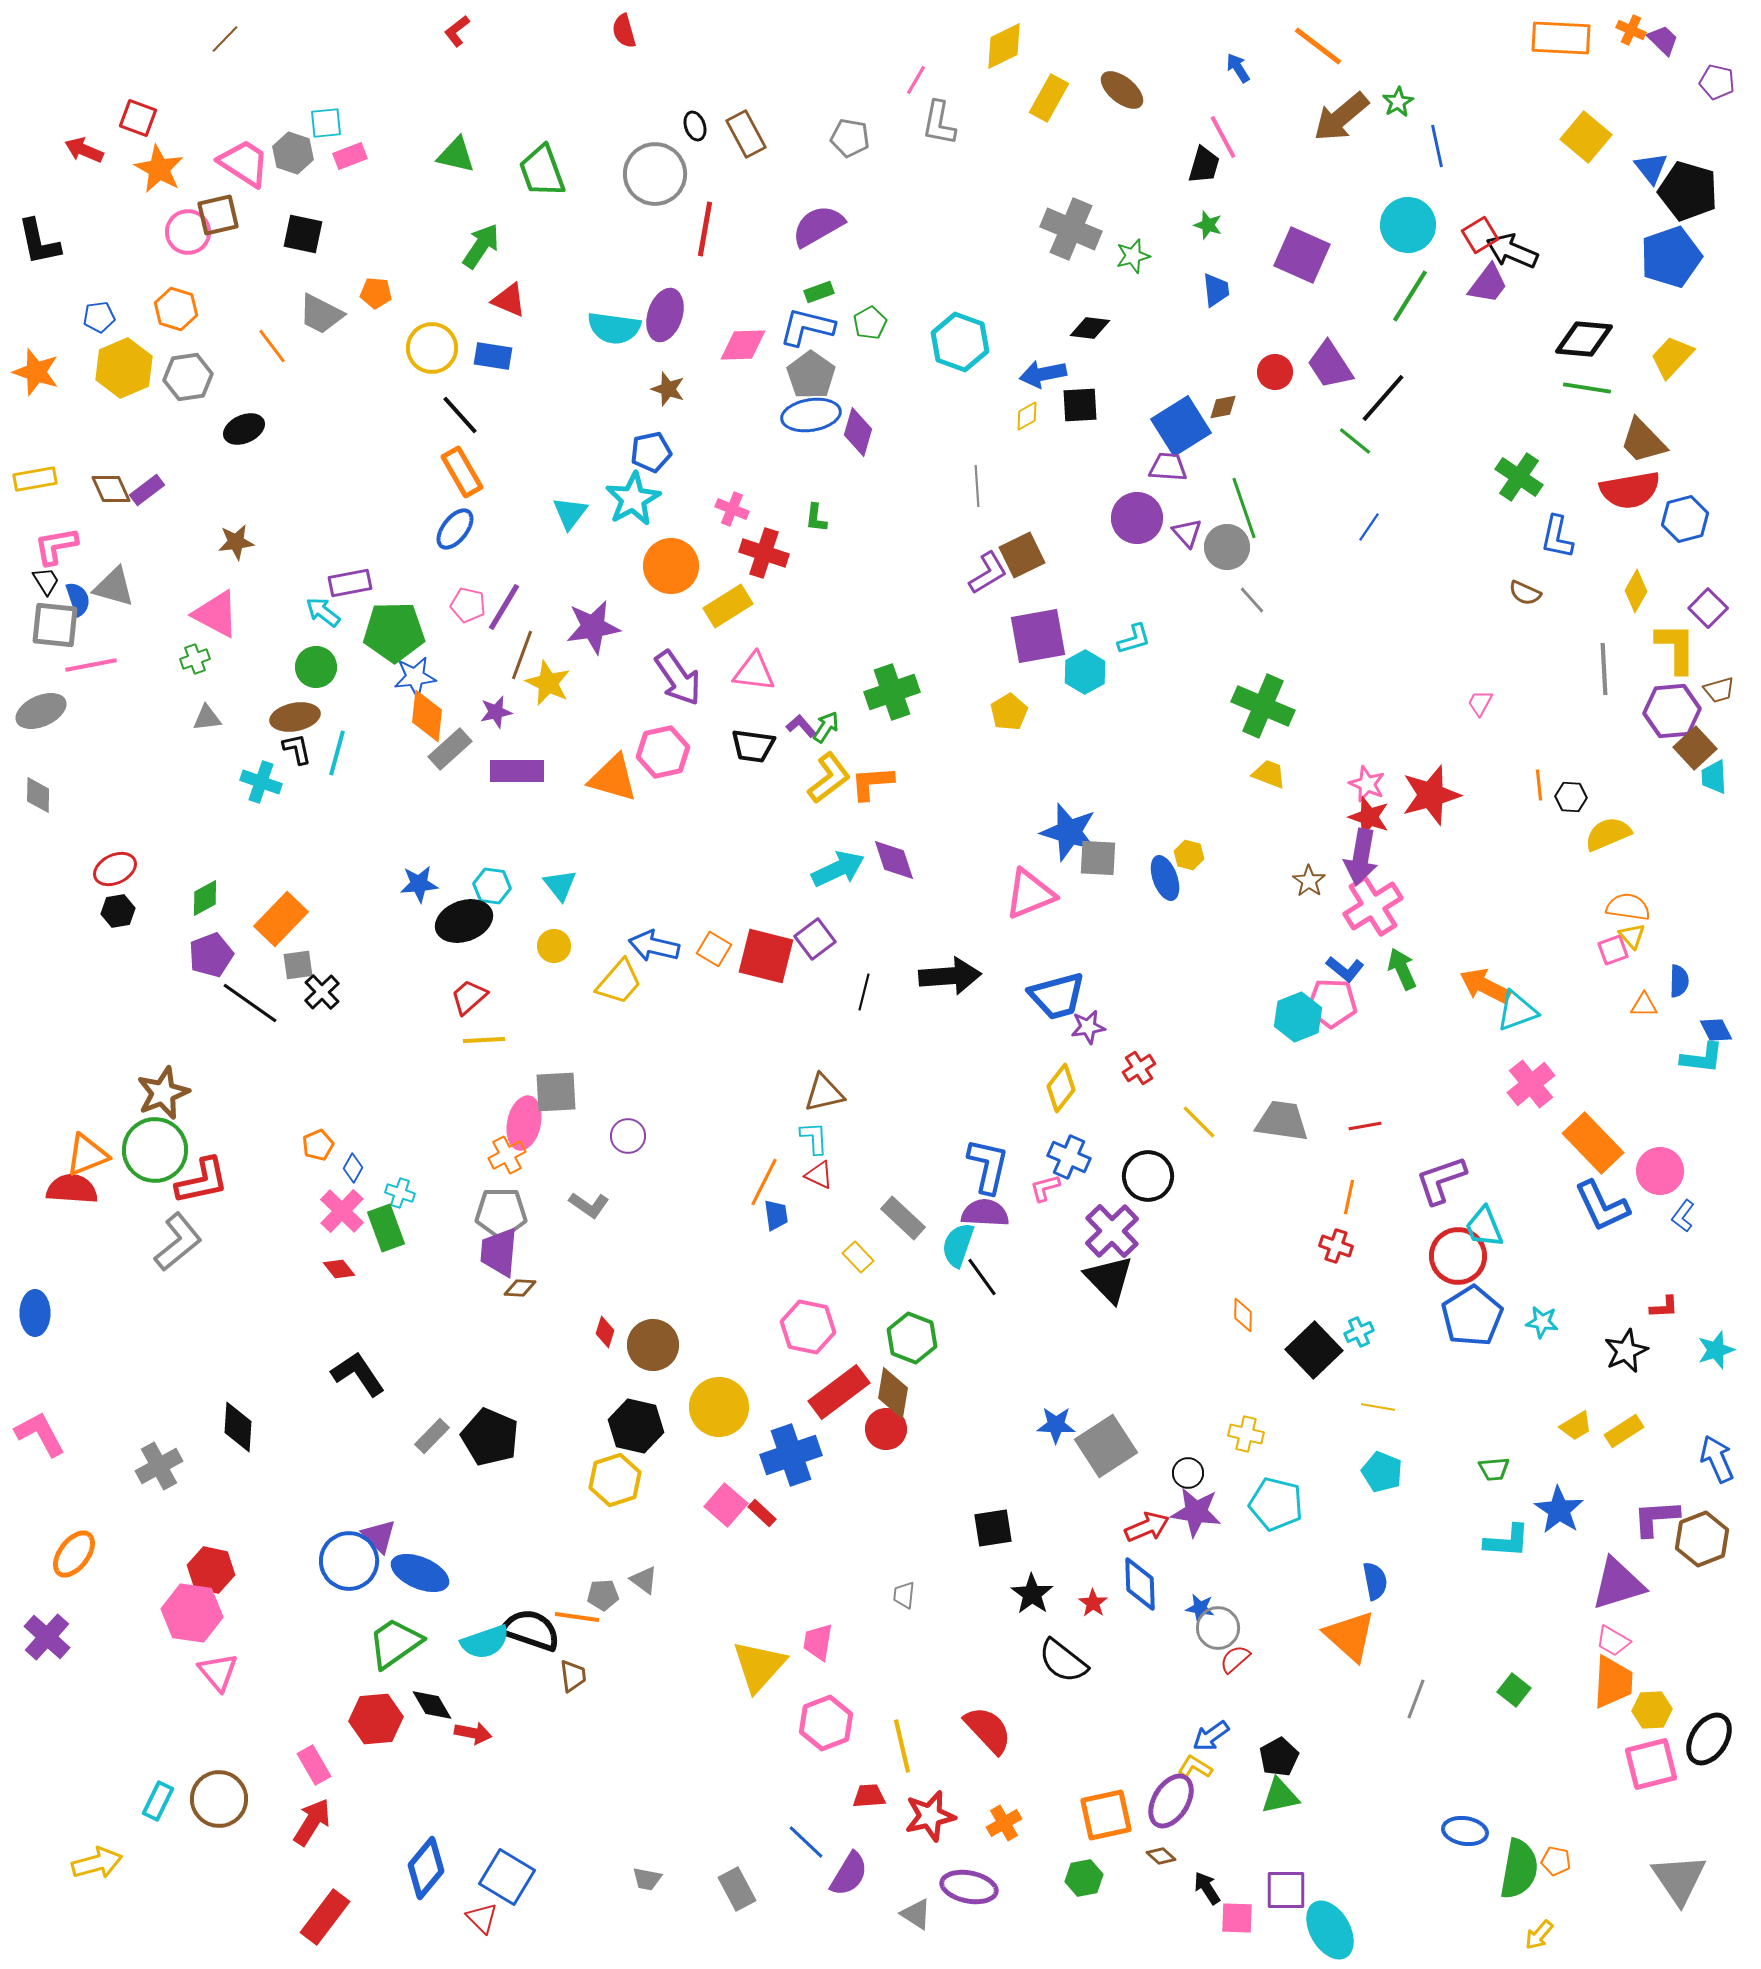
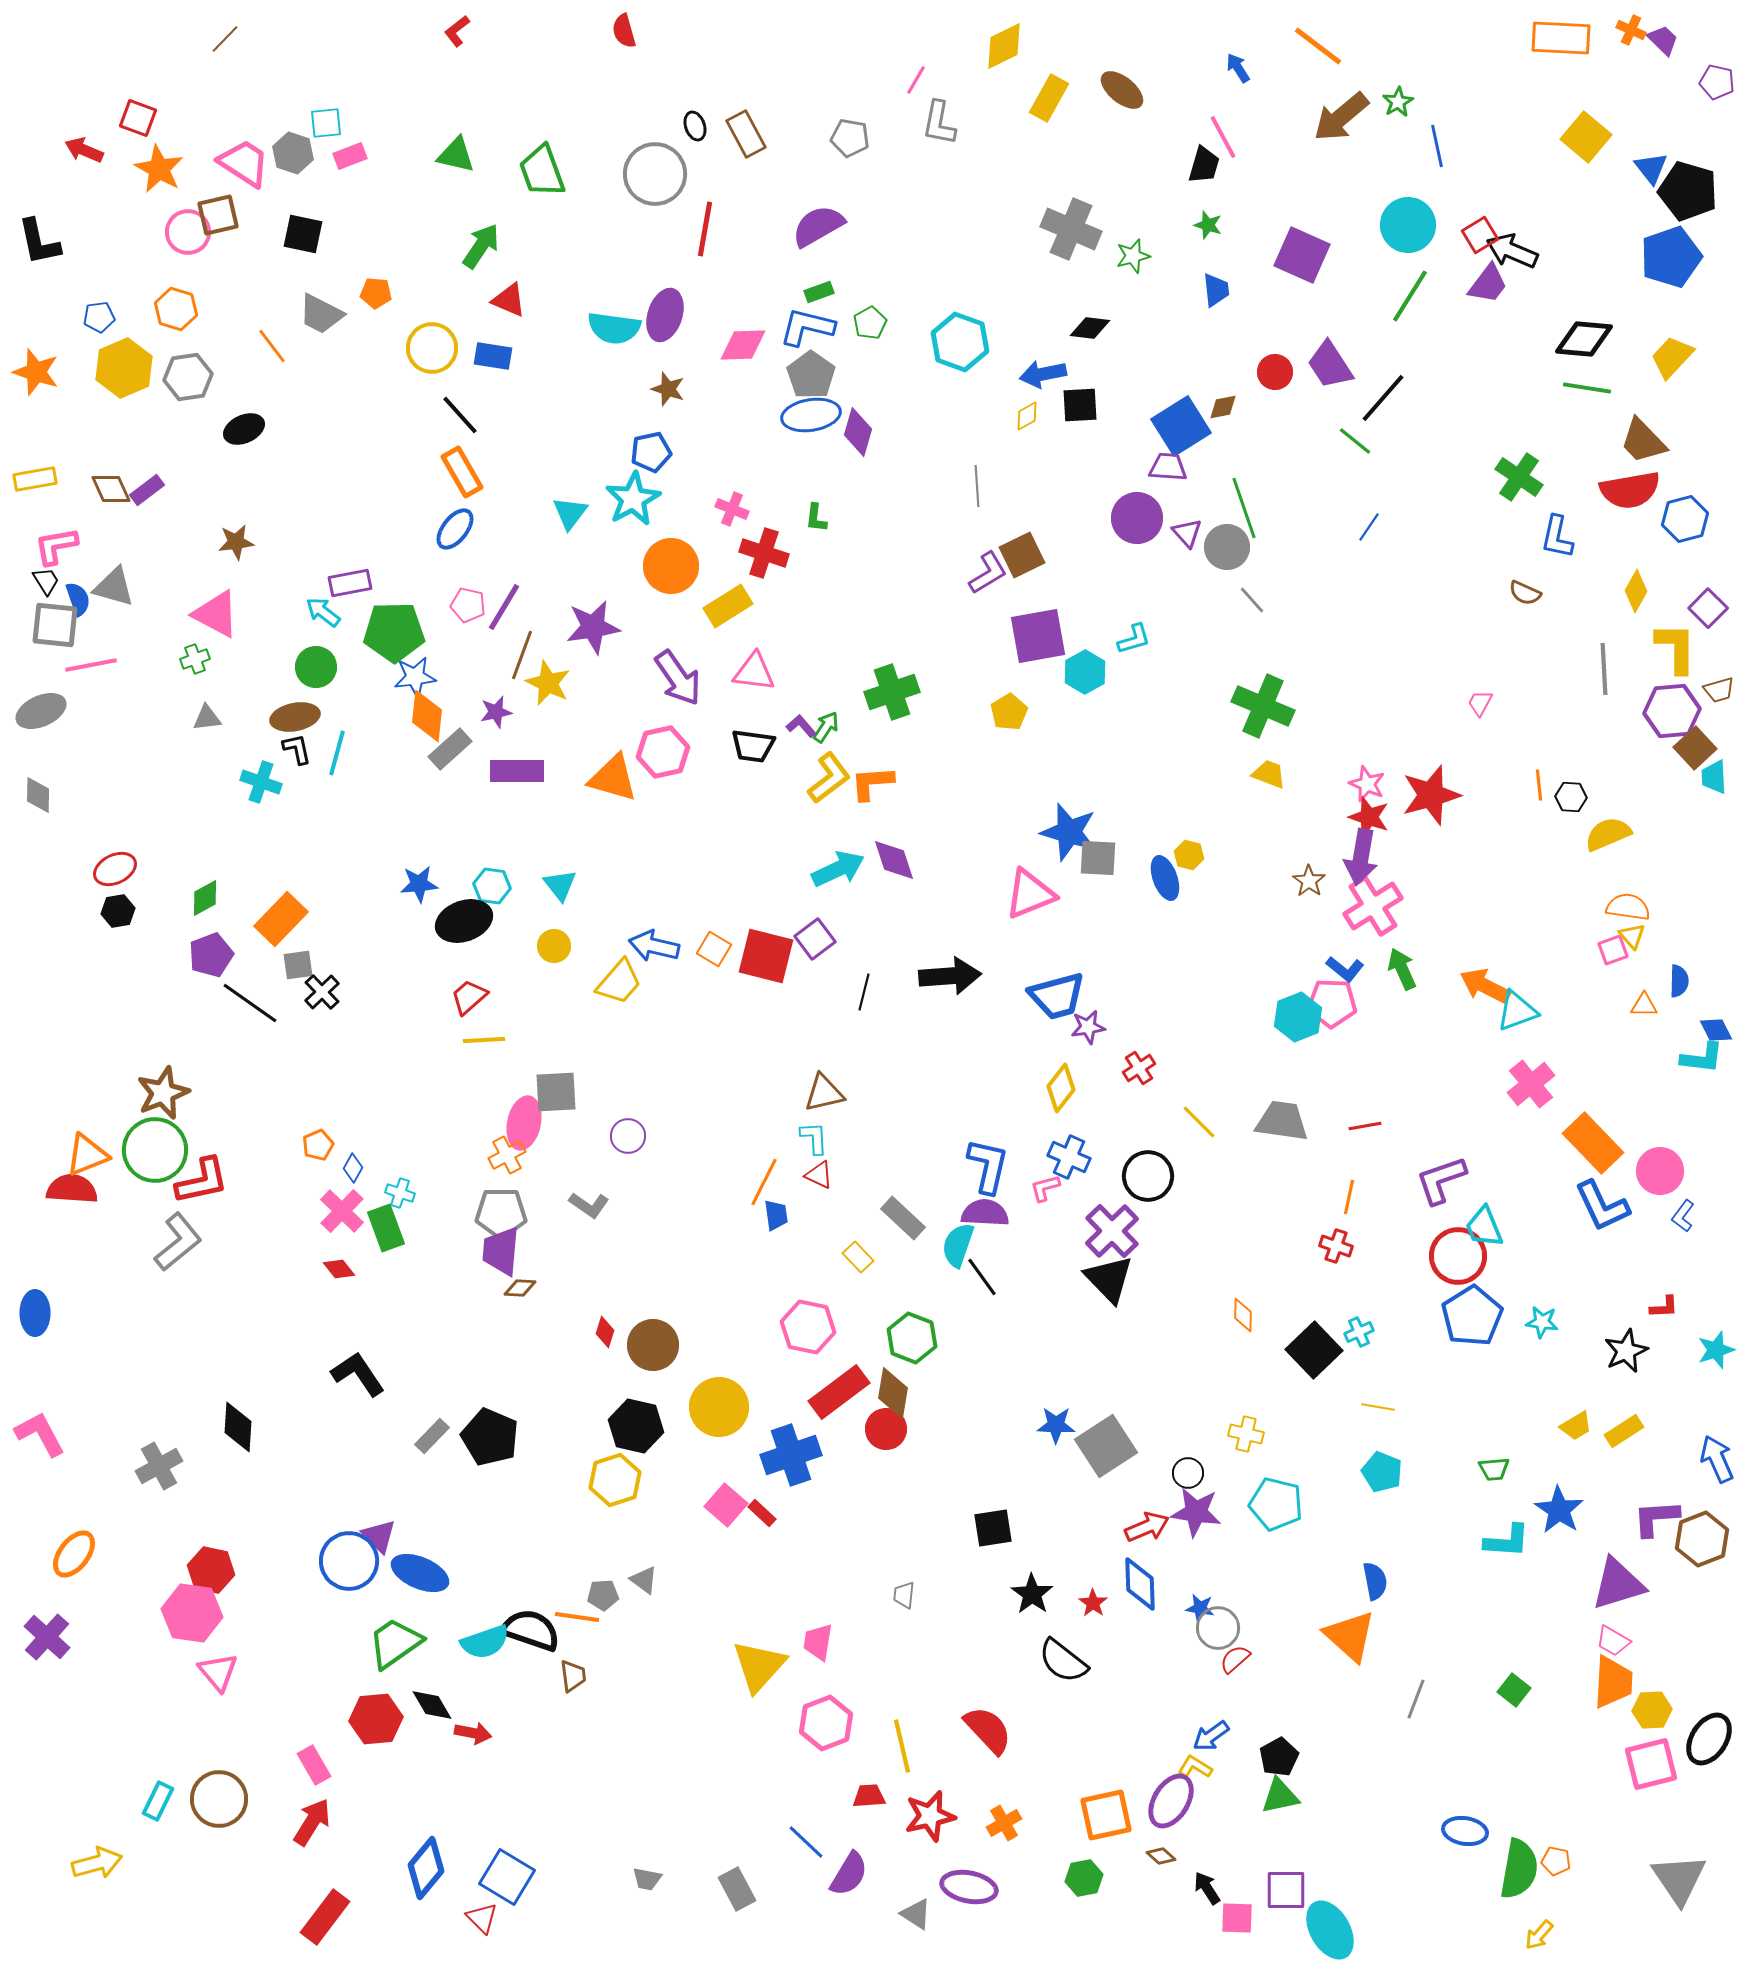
purple trapezoid at (499, 1252): moved 2 px right, 1 px up
